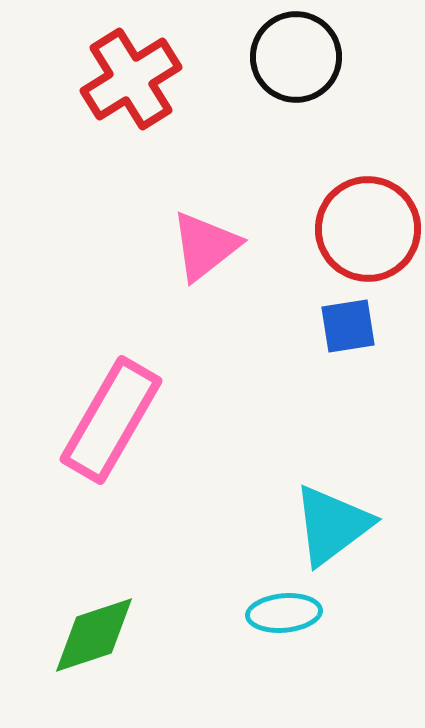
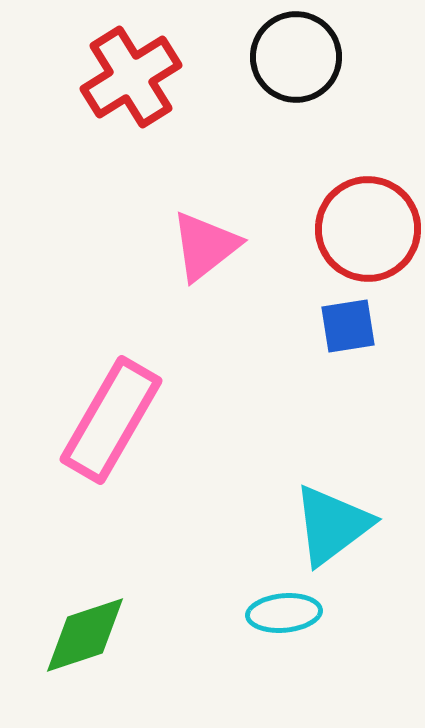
red cross: moved 2 px up
green diamond: moved 9 px left
